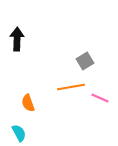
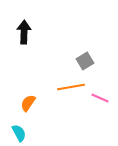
black arrow: moved 7 px right, 7 px up
orange semicircle: rotated 54 degrees clockwise
